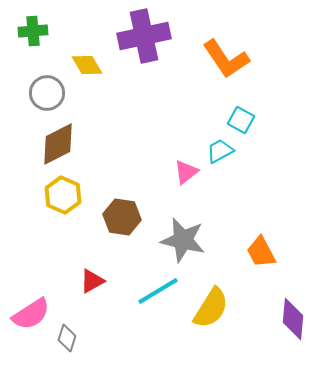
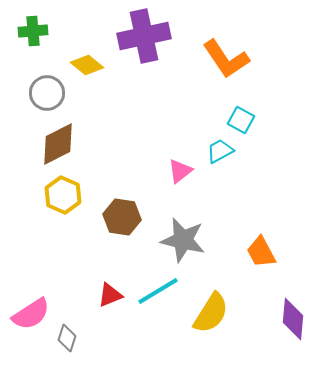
yellow diamond: rotated 20 degrees counterclockwise
pink triangle: moved 6 px left, 1 px up
red triangle: moved 18 px right, 14 px down; rotated 8 degrees clockwise
yellow semicircle: moved 5 px down
